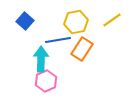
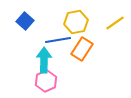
yellow line: moved 3 px right, 3 px down
cyan arrow: moved 3 px right, 1 px down
